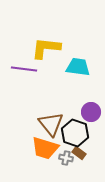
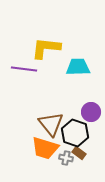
cyan trapezoid: rotated 10 degrees counterclockwise
